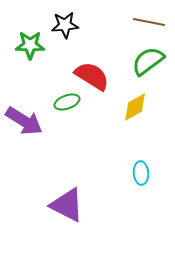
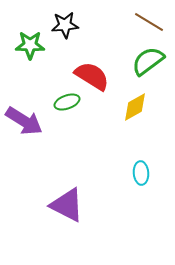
brown line: rotated 20 degrees clockwise
